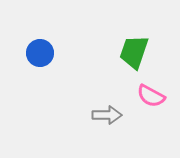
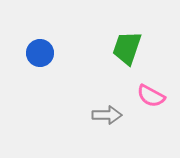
green trapezoid: moved 7 px left, 4 px up
